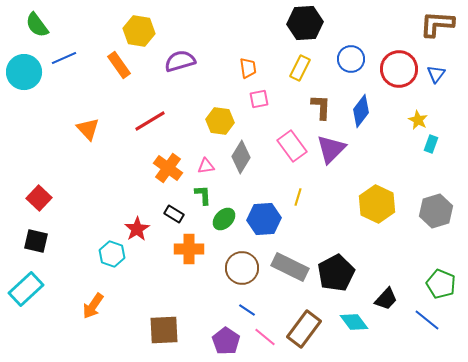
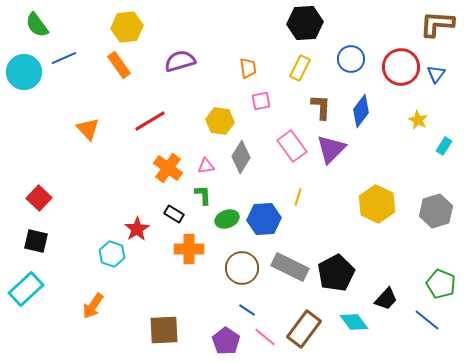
yellow hexagon at (139, 31): moved 12 px left, 4 px up; rotated 16 degrees counterclockwise
red circle at (399, 69): moved 2 px right, 2 px up
pink square at (259, 99): moved 2 px right, 2 px down
cyan rectangle at (431, 144): moved 13 px right, 2 px down; rotated 12 degrees clockwise
green ellipse at (224, 219): moved 3 px right; rotated 25 degrees clockwise
